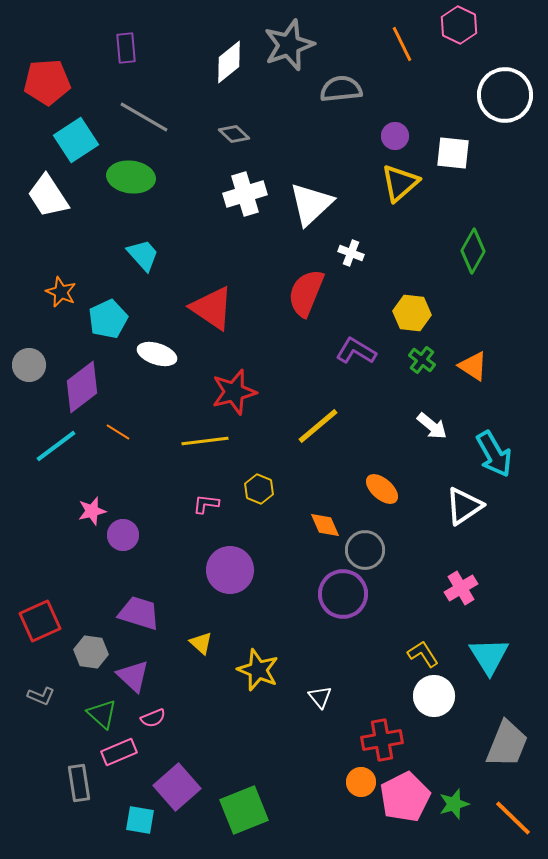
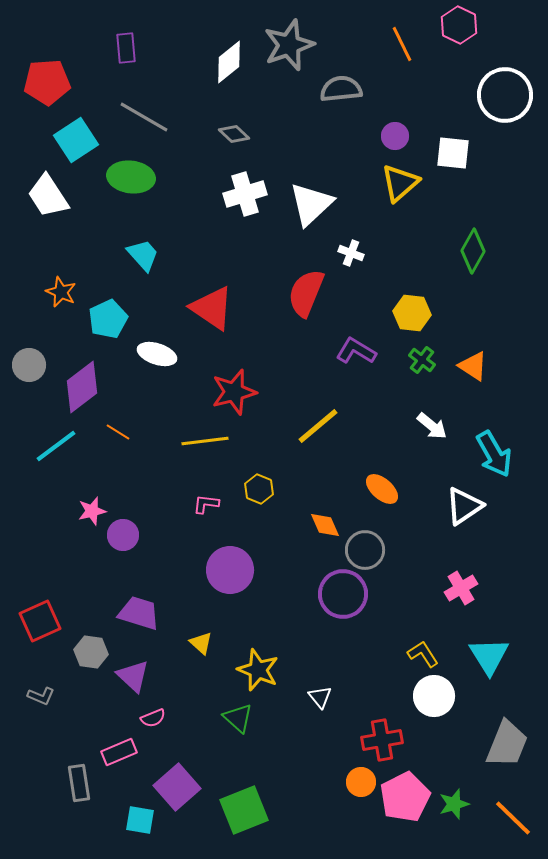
green triangle at (102, 714): moved 136 px right, 4 px down
